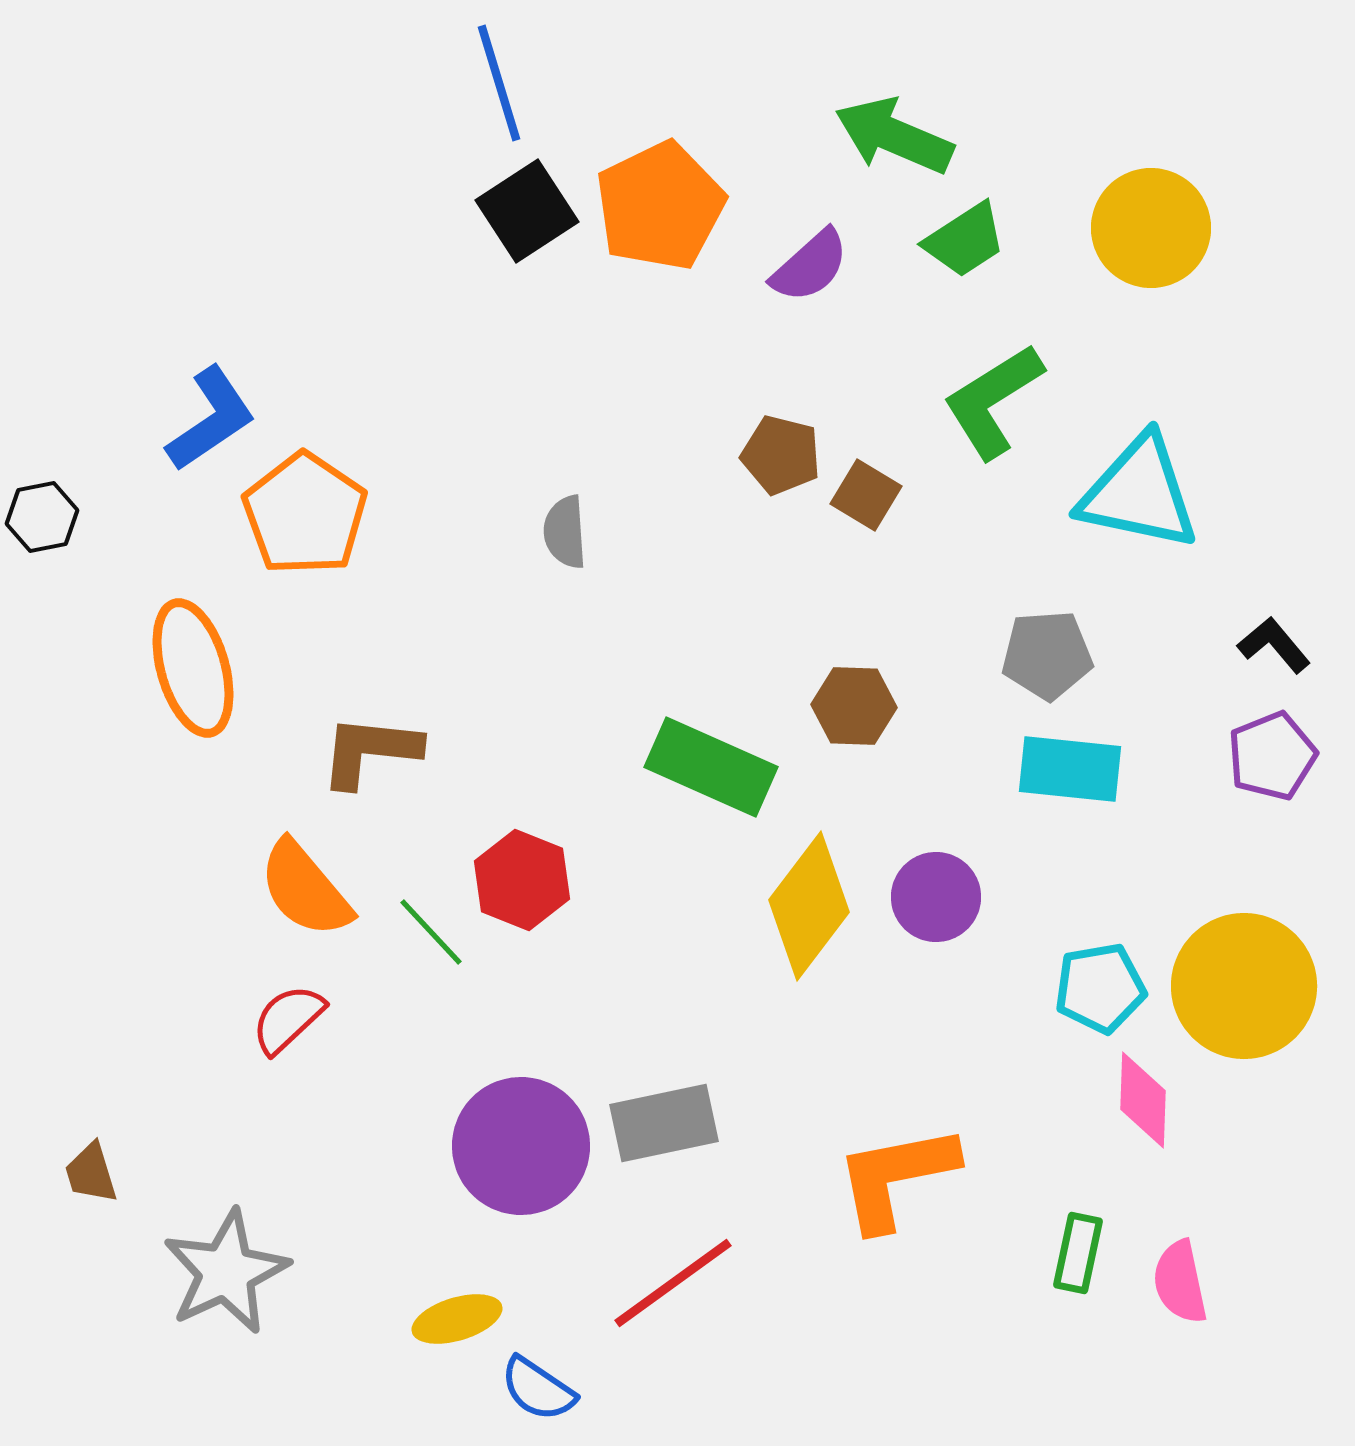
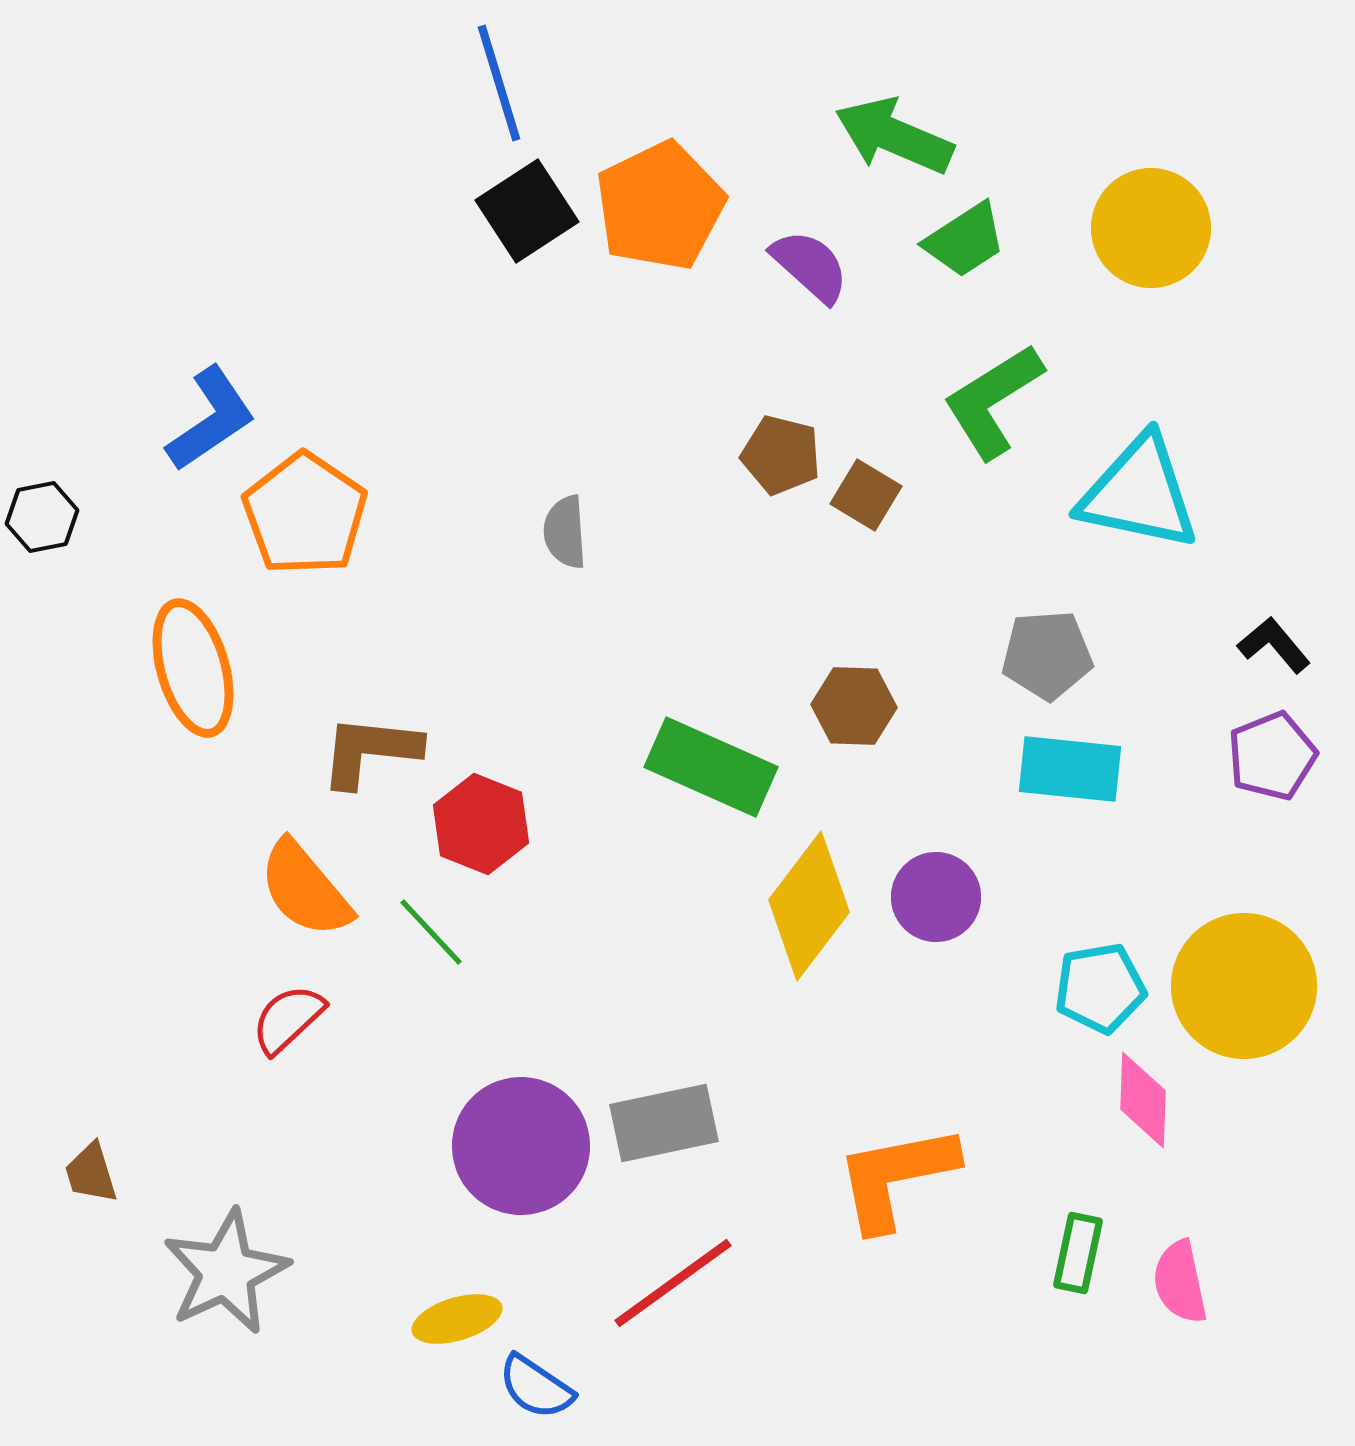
purple semicircle at (810, 266): rotated 96 degrees counterclockwise
red hexagon at (522, 880): moved 41 px left, 56 px up
blue semicircle at (538, 1389): moved 2 px left, 2 px up
